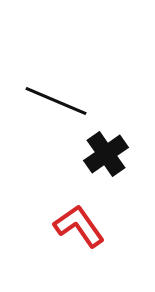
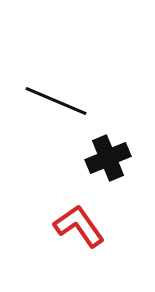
black cross: moved 2 px right, 4 px down; rotated 12 degrees clockwise
